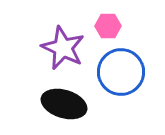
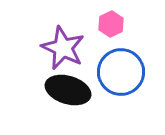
pink hexagon: moved 3 px right, 2 px up; rotated 25 degrees counterclockwise
black ellipse: moved 4 px right, 14 px up
